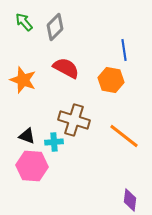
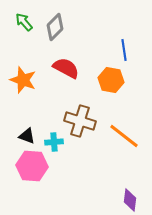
brown cross: moved 6 px right, 1 px down
